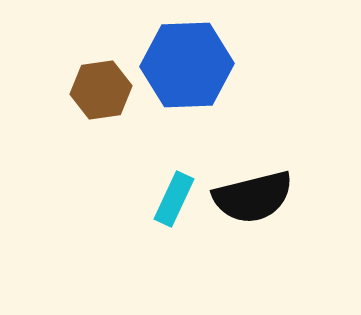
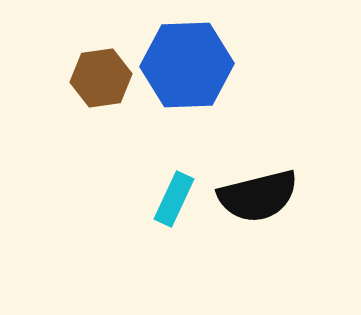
brown hexagon: moved 12 px up
black semicircle: moved 5 px right, 1 px up
